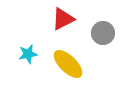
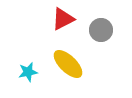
gray circle: moved 2 px left, 3 px up
cyan star: moved 18 px down
